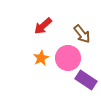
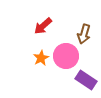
brown arrow: moved 2 px right; rotated 54 degrees clockwise
pink circle: moved 2 px left, 2 px up
